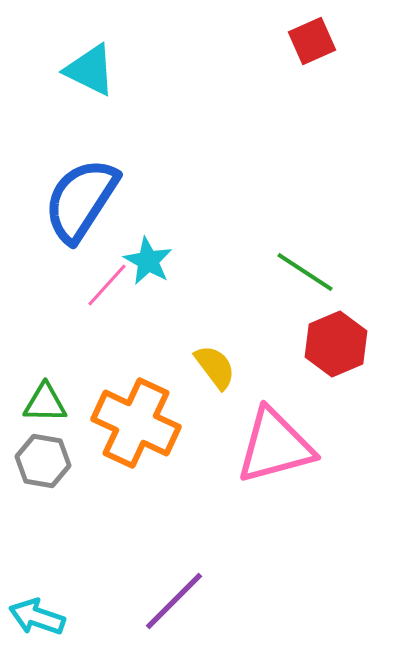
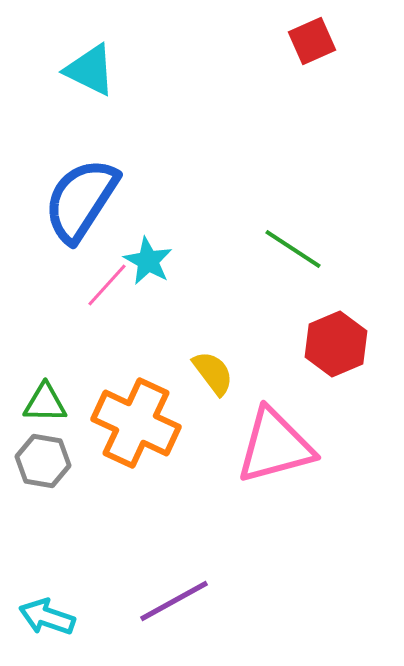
green line: moved 12 px left, 23 px up
yellow semicircle: moved 2 px left, 6 px down
purple line: rotated 16 degrees clockwise
cyan arrow: moved 10 px right
